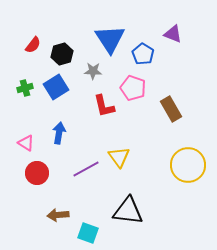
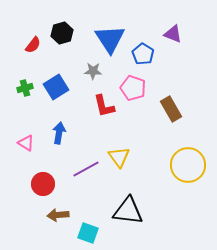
black hexagon: moved 21 px up
red circle: moved 6 px right, 11 px down
